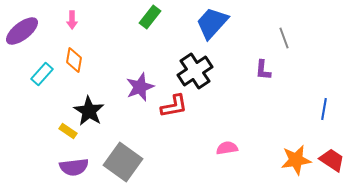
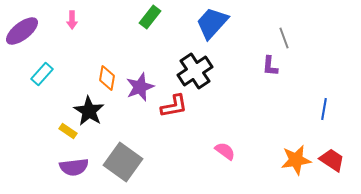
orange diamond: moved 33 px right, 18 px down
purple L-shape: moved 7 px right, 4 px up
pink semicircle: moved 2 px left, 3 px down; rotated 45 degrees clockwise
